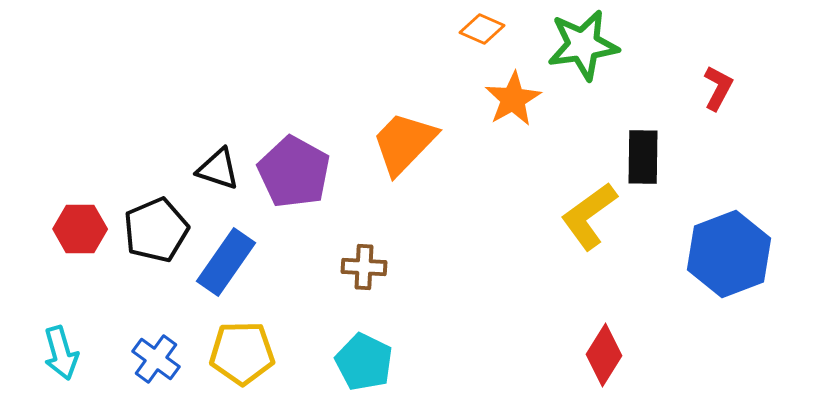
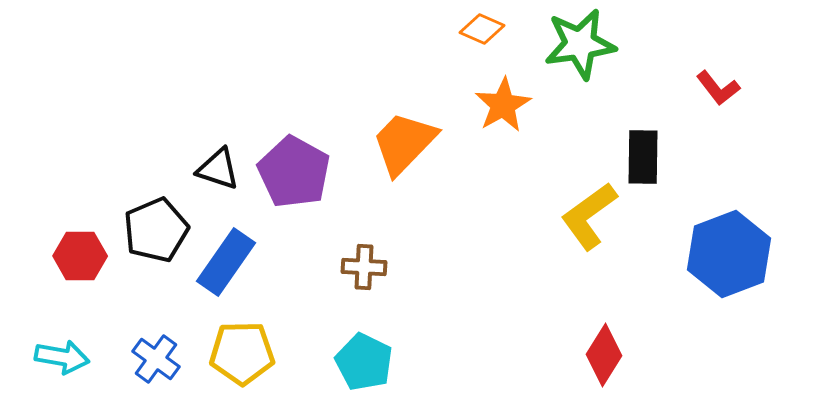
green star: moved 3 px left, 1 px up
red L-shape: rotated 114 degrees clockwise
orange star: moved 10 px left, 6 px down
red hexagon: moved 27 px down
cyan arrow: moved 1 px right, 4 px down; rotated 64 degrees counterclockwise
